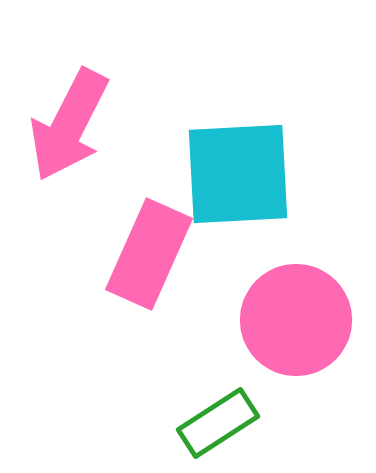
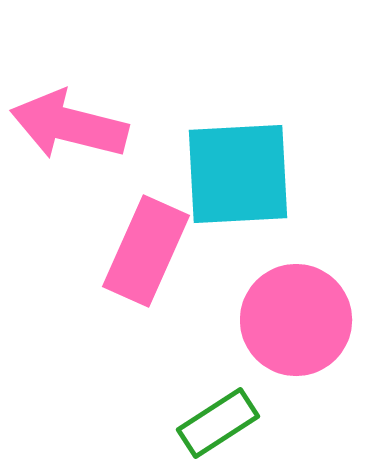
pink arrow: rotated 77 degrees clockwise
pink rectangle: moved 3 px left, 3 px up
